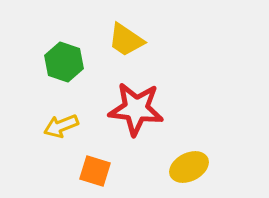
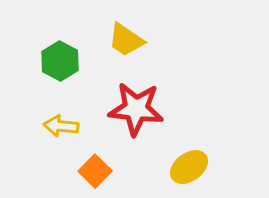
green hexagon: moved 4 px left, 1 px up; rotated 9 degrees clockwise
yellow arrow: rotated 28 degrees clockwise
yellow ellipse: rotated 9 degrees counterclockwise
orange square: rotated 28 degrees clockwise
